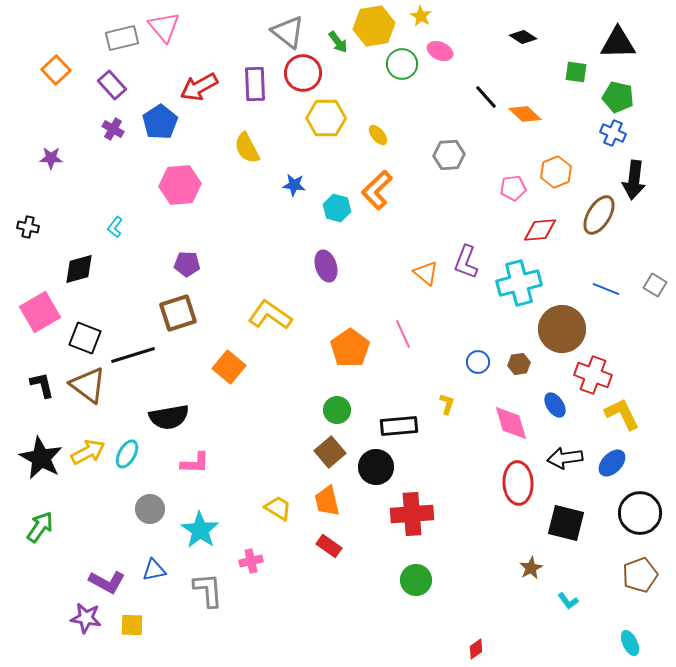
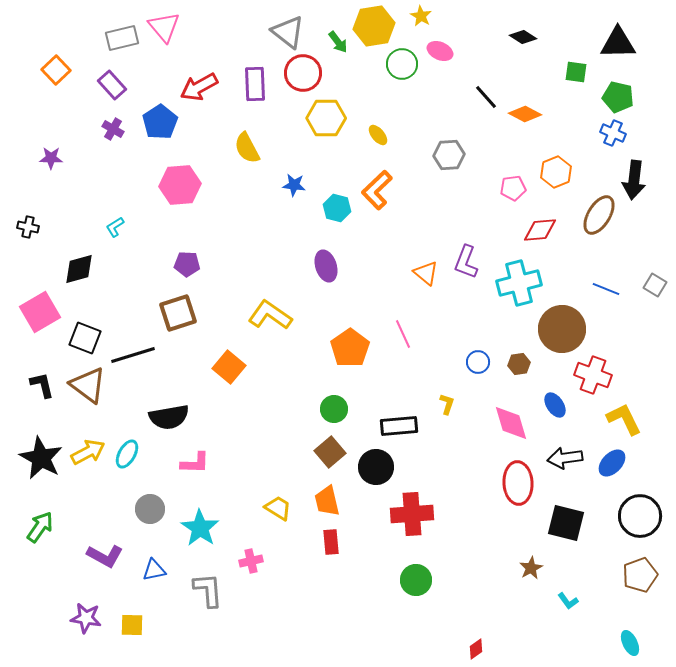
orange diamond at (525, 114): rotated 16 degrees counterclockwise
cyan L-shape at (115, 227): rotated 20 degrees clockwise
green circle at (337, 410): moved 3 px left, 1 px up
yellow L-shape at (622, 414): moved 2 px right, 5 px down
black circle at (640, 513): moved 3 px down
cyan star at (200, 530): moved 2 px up
red rectangle at (329, 546): moved 2 px right, 4 px up; rotated 50 degrees clockwise
purple L-shape at (107, 582): moved 2 px left, 26 px up
